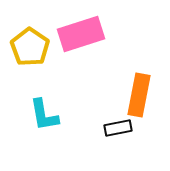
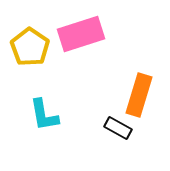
orange rectangle: rotated 6 degrees clockwise
black rectangle: rotated 40 degrees clockwise
